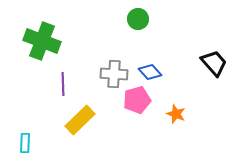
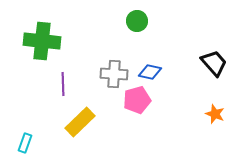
green circle: moved 1 px left, 2 px down
green cross: rotated 15 degrees counterclockwise
blue diamond: rotated 35 degrees counterclockwise
orange star: moved 39 px right
yellow rectangle: moved 2 px down
cyan rectangle: rotated 18 degrees clockwise
